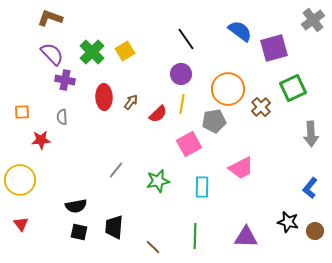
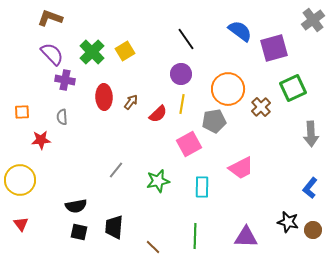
brown circle: moved 2 px left, 1 px up
